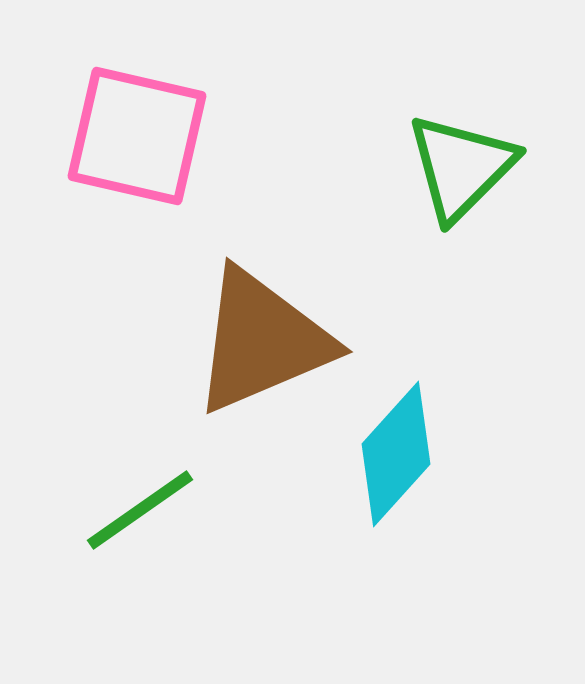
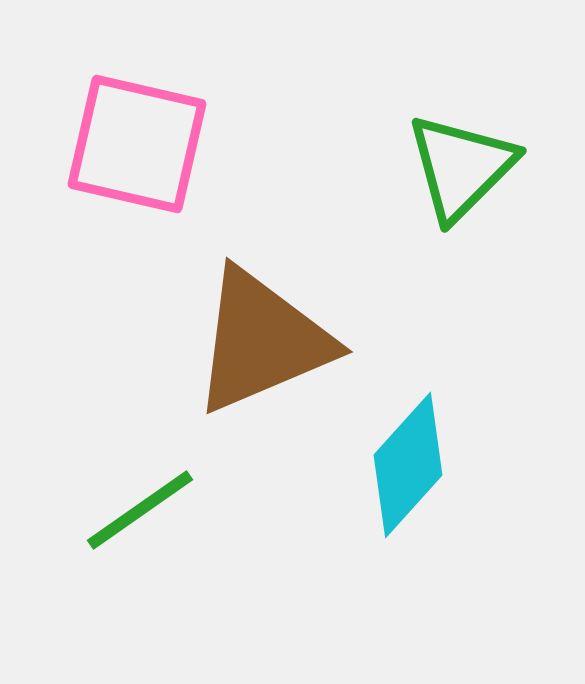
pink square: moved 8 px down
cyan diamond: moved 12 px right, 11 px down
